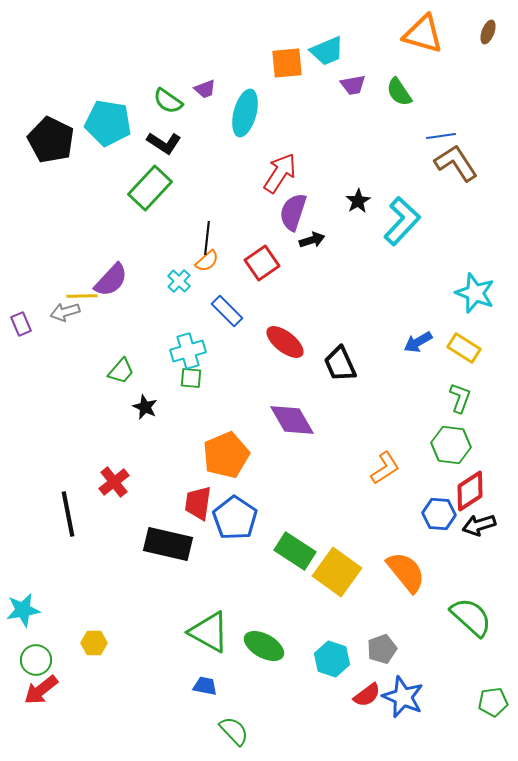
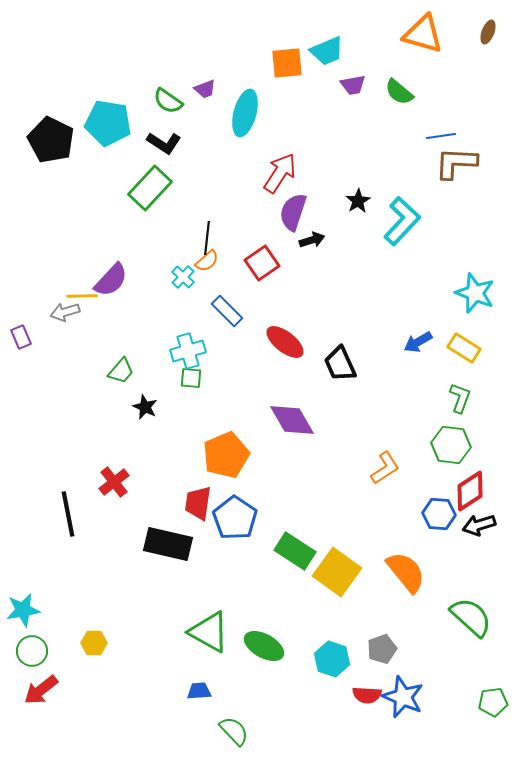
green semicircle at (399, 92): rotated 16 degrees counterclockwise
brown L-shape at (456, 163): rotated 54 degrees counterclockwise
cyan cross at (179, 281): moved 4 px right, 4 px up
purple rectangle at (21, 324): moved 13 px down
green circle at (36, 660): moved 4 px left, 9 px up
blue trapezoid at (205, 686): moved 6 px left, 5 px down; rotated 15 degrees counterclockwise
red semicircle at (367, 695): rotated 40 degrees clockwise
